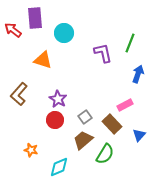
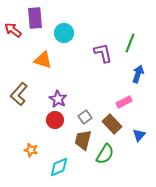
pink rectangle: moved 1 px left, 3 px up
brown trapezoid: rotated 35 degrees counterclockwise
